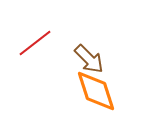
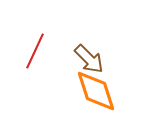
red line: moved 8 px down; rotated 27 degrees counterclockwise
